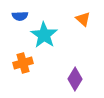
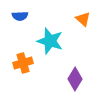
cyan star: moved 6 px right, 6 px down; rotated 16 degrees counterclockwise
